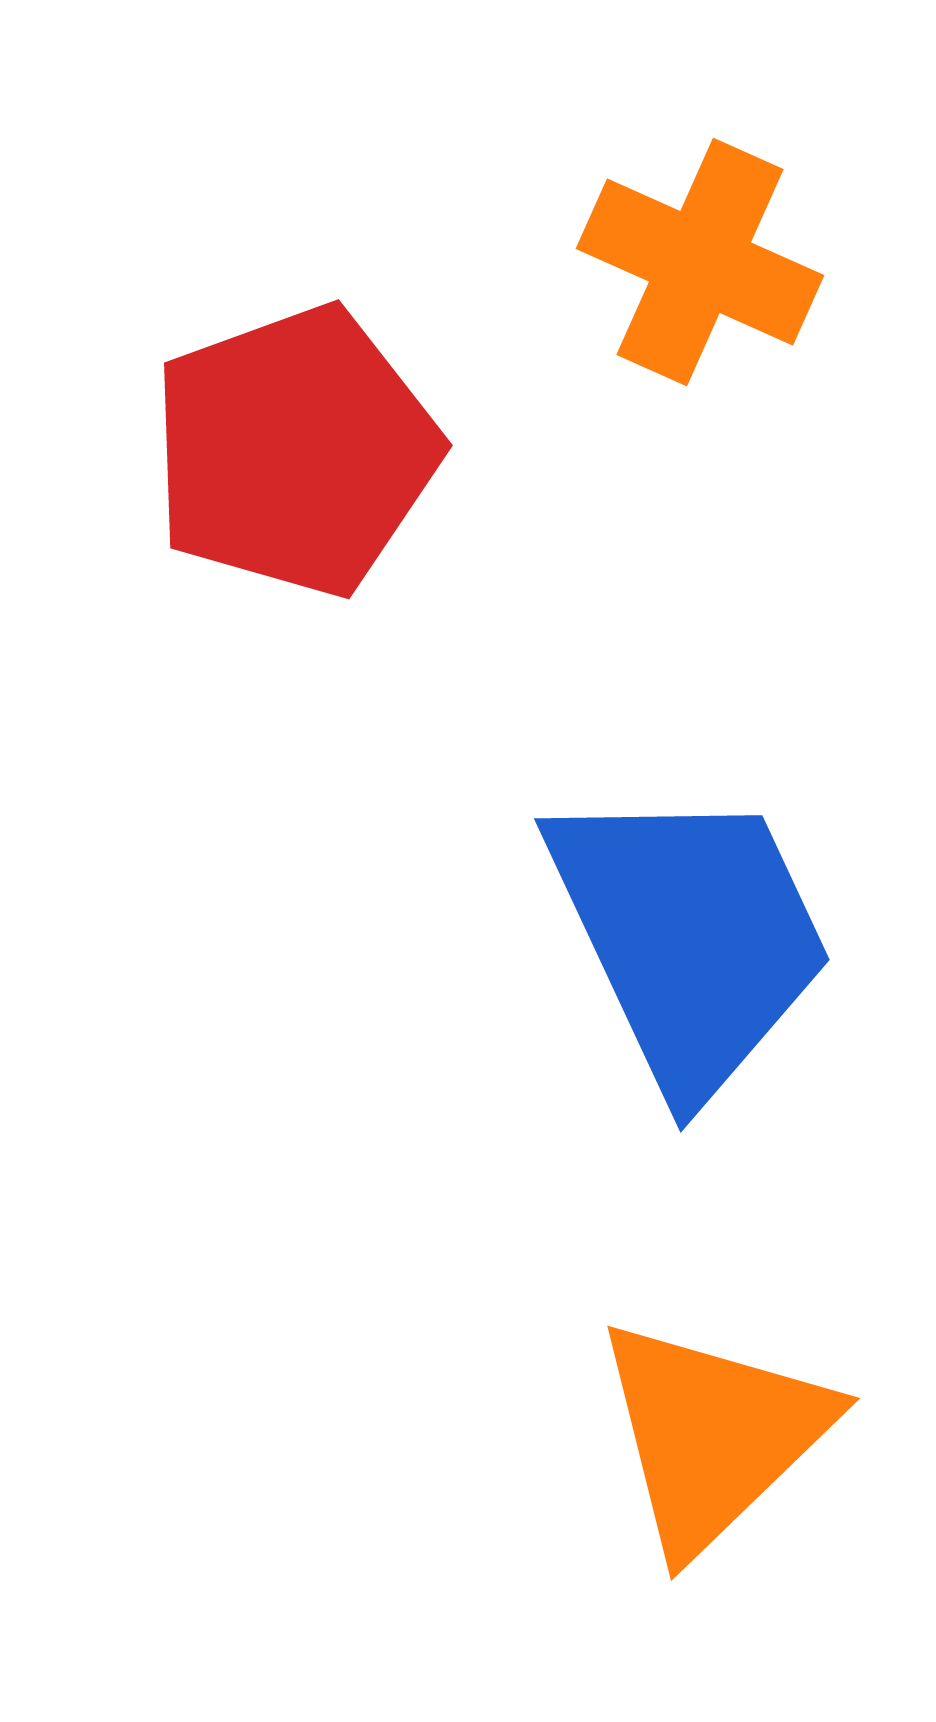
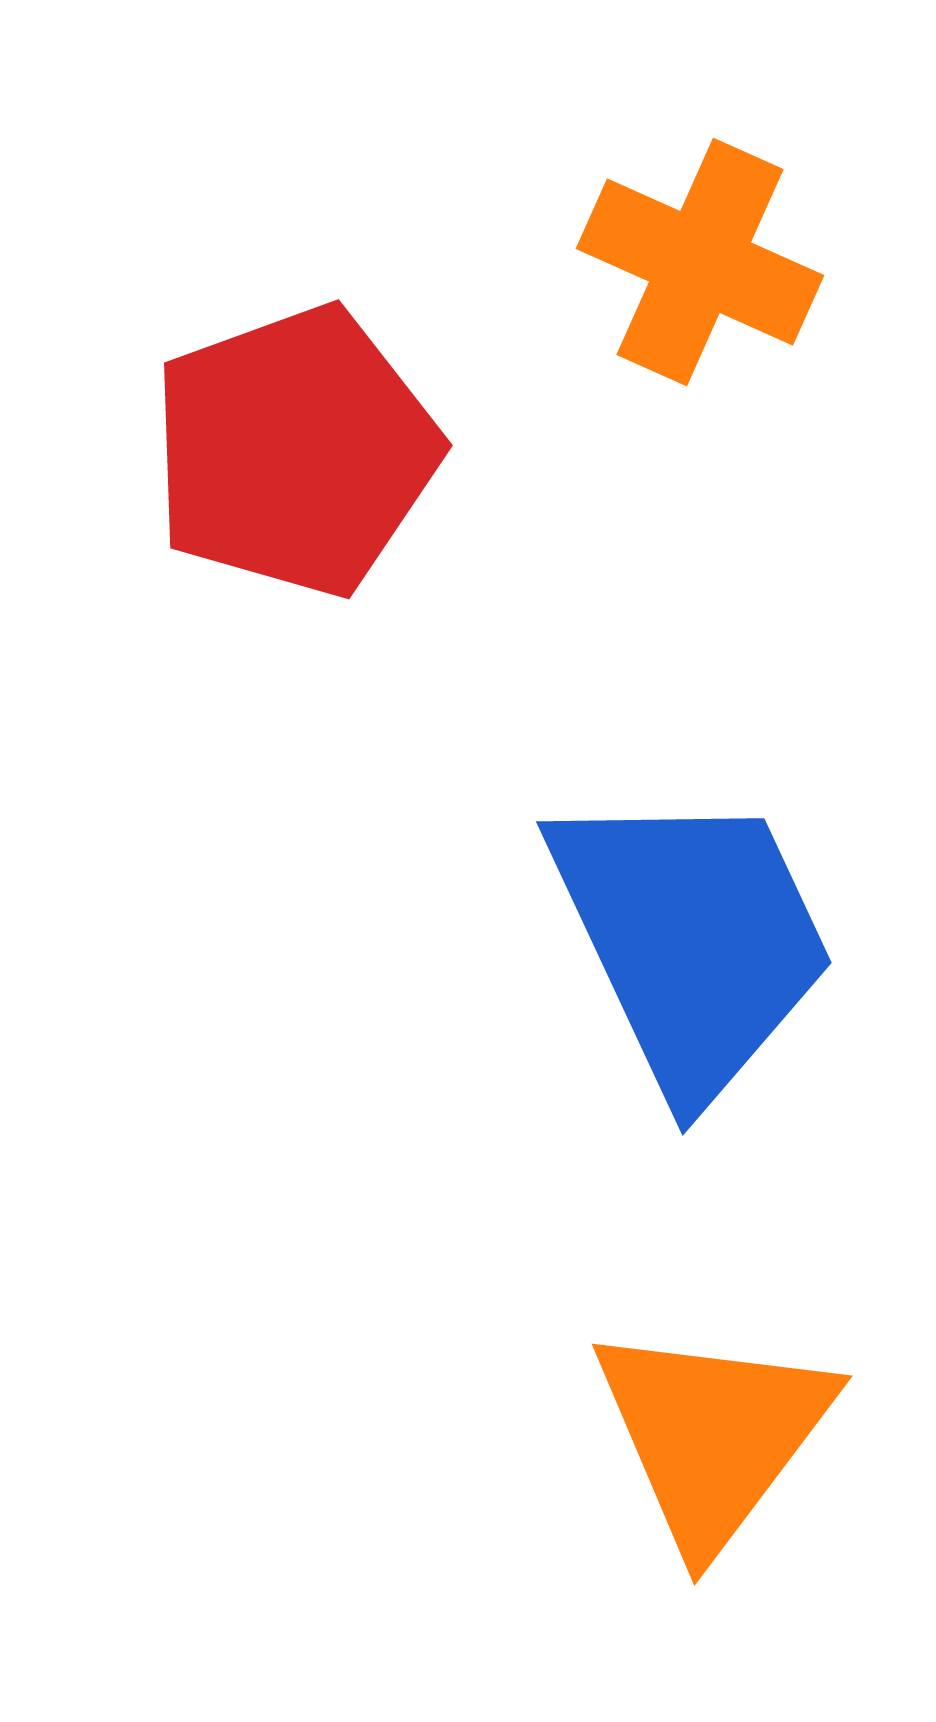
blue trapezoid: moved 2 px right, 3 px down
orange triangle: rotated 9 degrees counterclockwise
